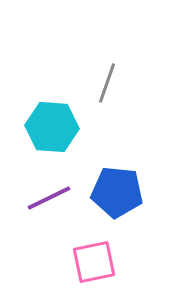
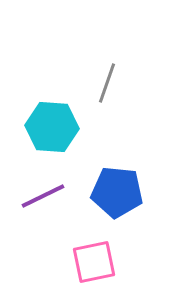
purple line: moved 6 px left, 2 px up
